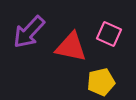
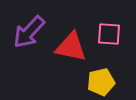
pink square: rotated 20 degrees counterclockwise
